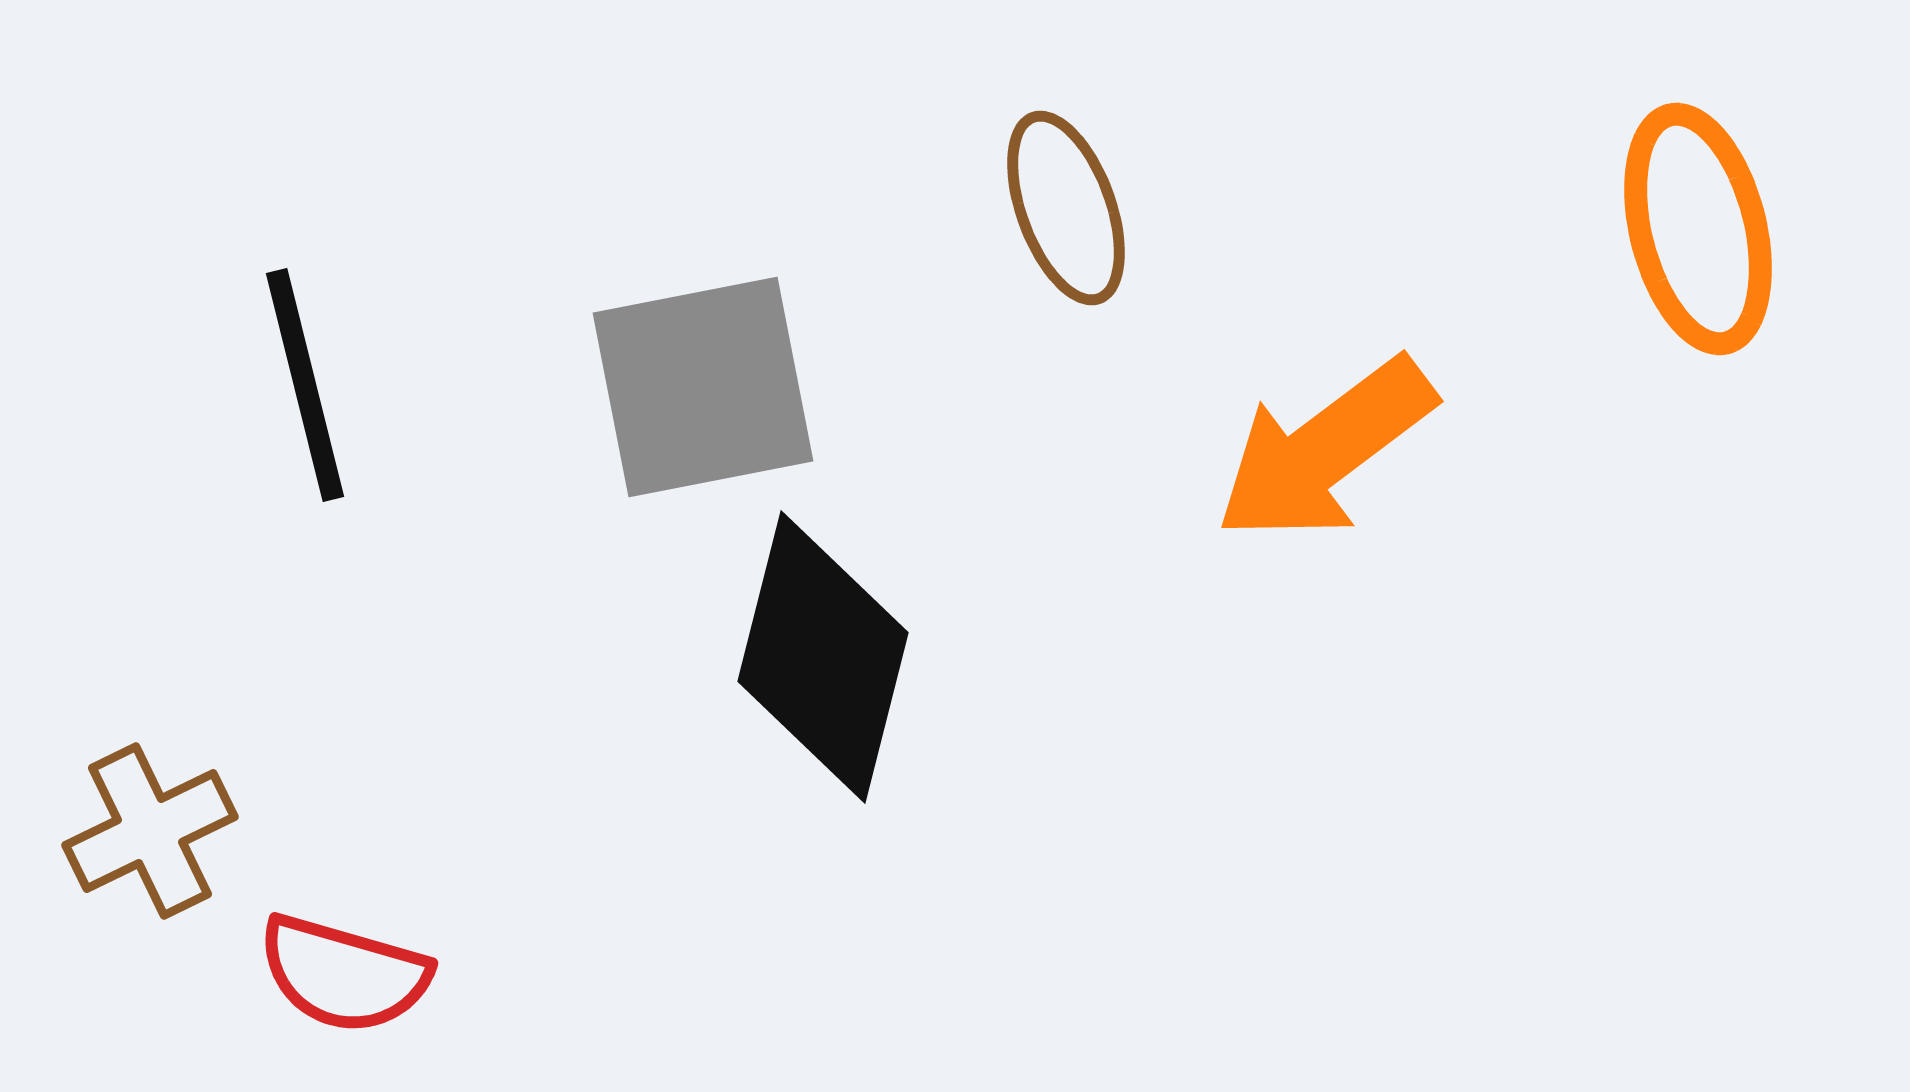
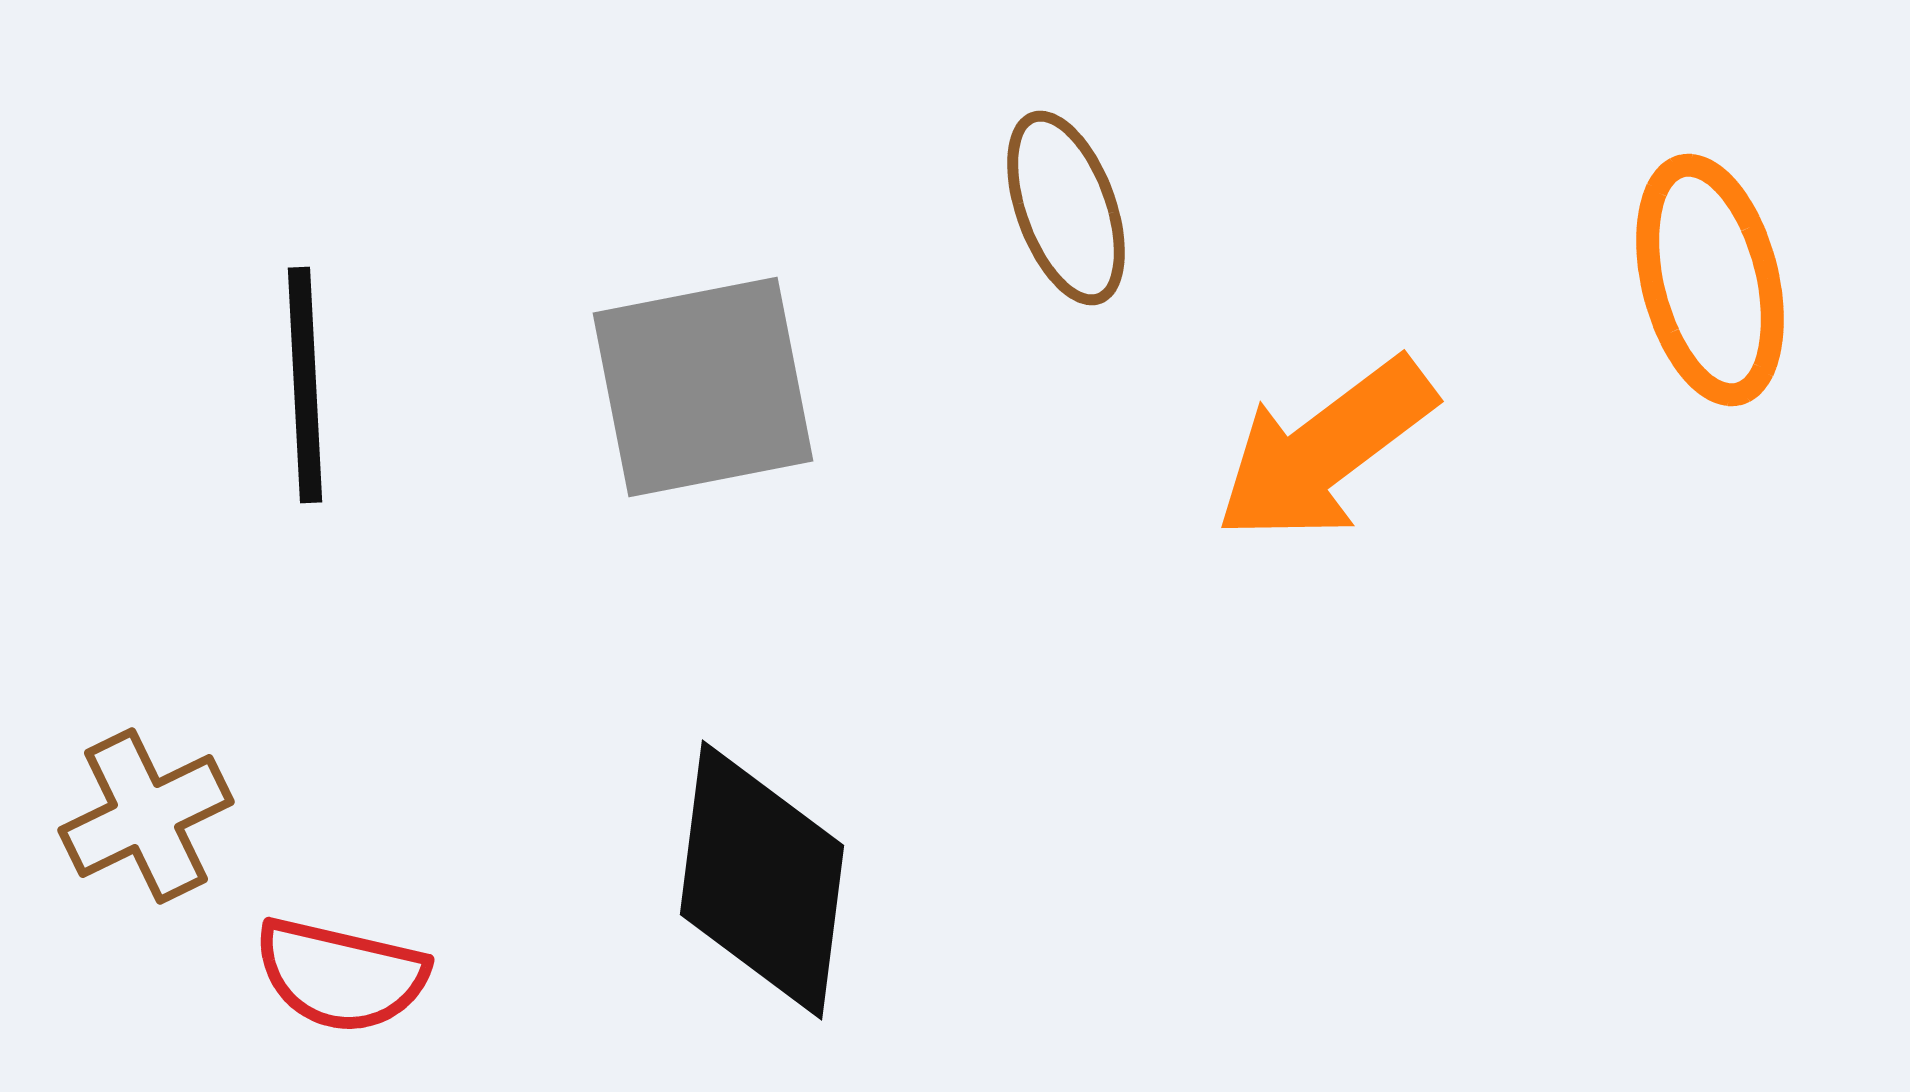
orange ellipse: moved 12 px right, 51 px down
black line: rotated 11 degrees clockwise
black diamond: moved 61 px left, 223 px down; rotated 7 degrees counterclockwise
brown cross: moved 4 px left, 15 px up
red semicircle: moved 3 px left, 1 px down; rotated 3 degrees counterclockwise
